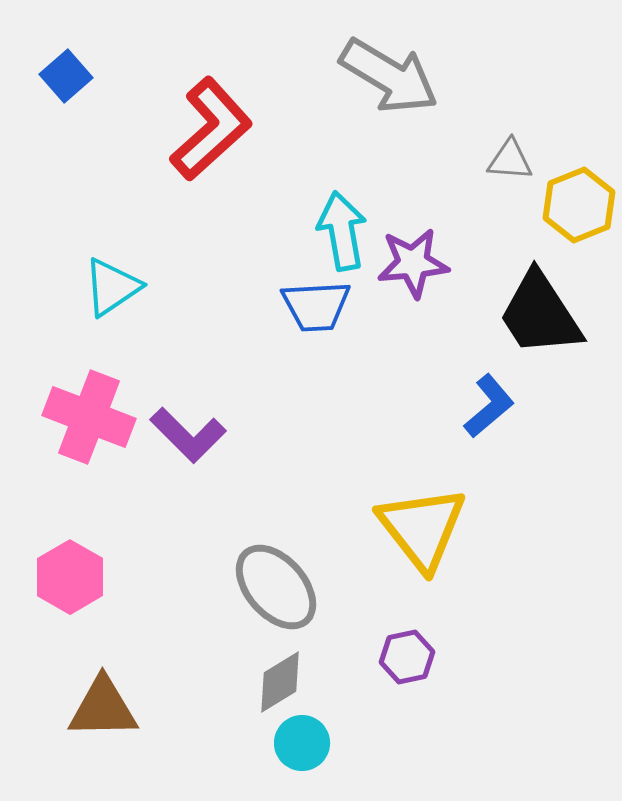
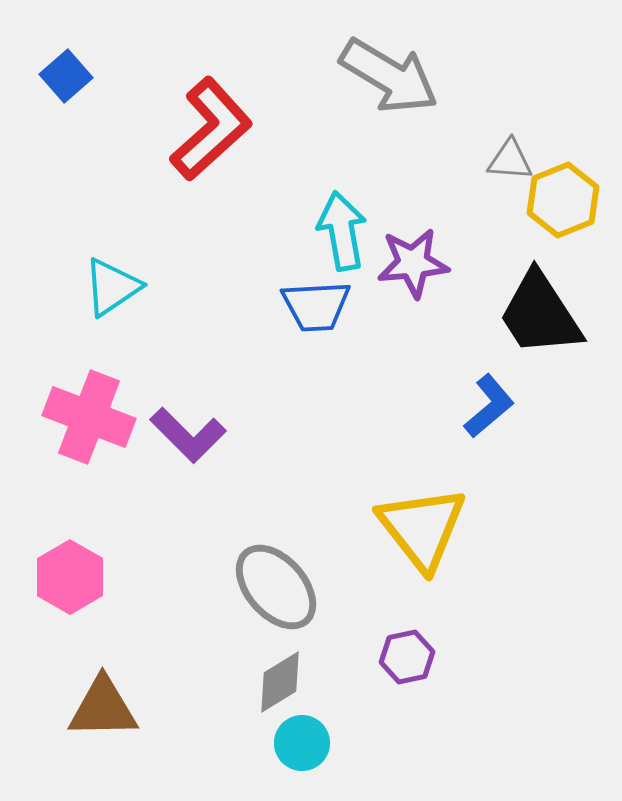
yellow hexagon: moved 16 px left, 5 px up
